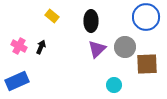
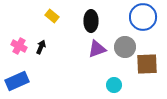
blue circle: moved 3 px left
purple triangle: rotated 24 degrees clockwise
